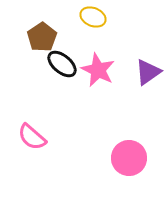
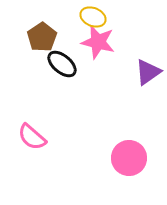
pink star: moved 28 px up; rotated 12 degrees counterclockwise
